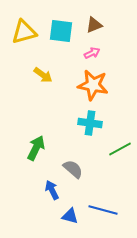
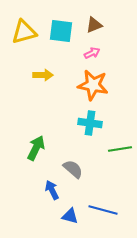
yellow arrow: rotated 36 degrees counterclockwise
green line: rotated 20 degrees clockwise
